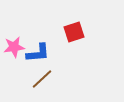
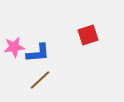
red square: moved 14 px right, 3 px down
brown line: moved 2 px left, 1 px down
